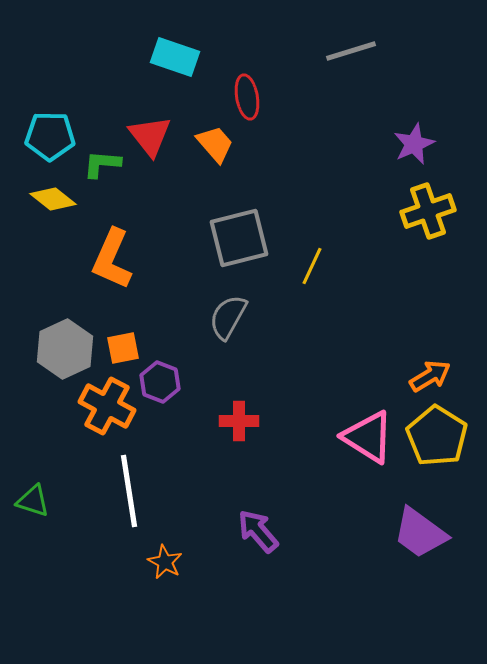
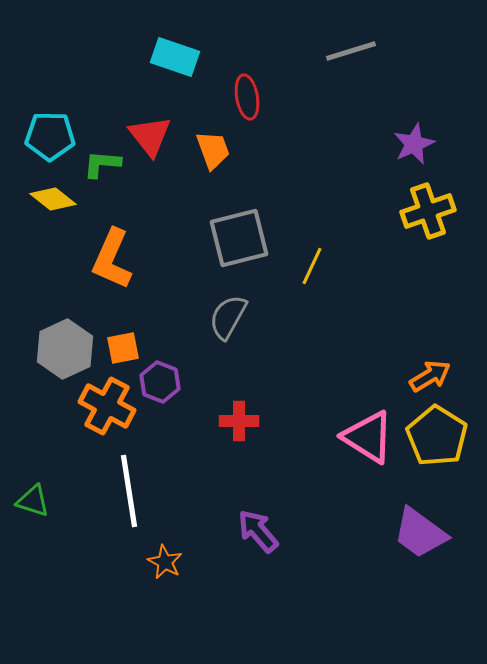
orange trapezoid: moved 2 px left, 6 px down; rotated 21 degrees clockwise
